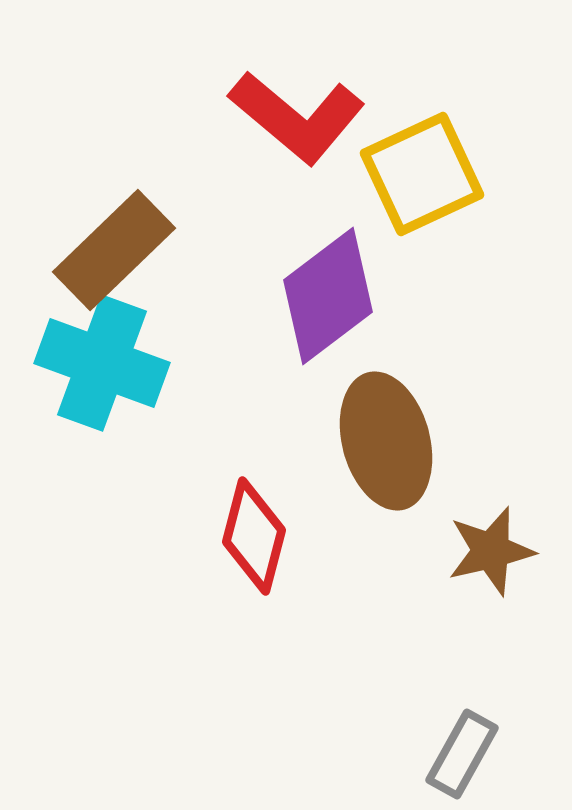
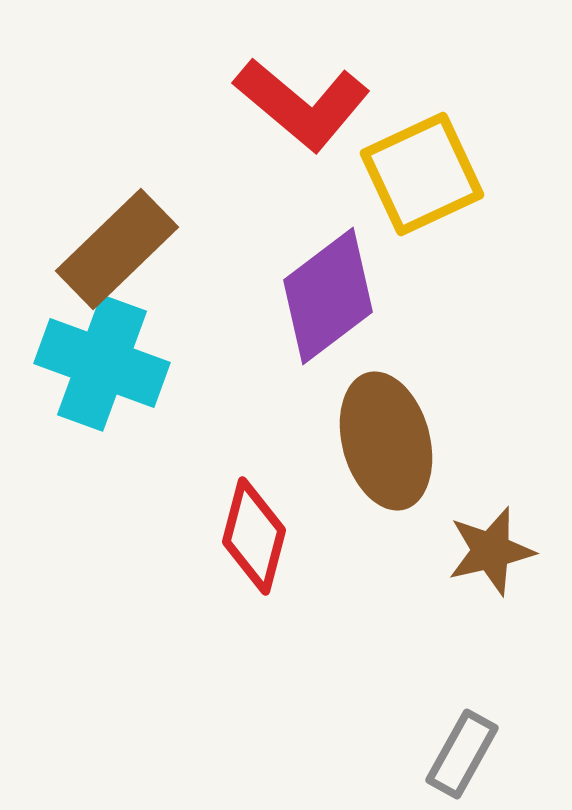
red L-shape: moved 5 px right, 13 px up
brown rectangle: moved 3 px right, 1 px up
